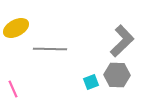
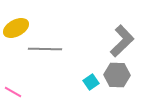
gray line: moved 5 px left
cyan square: rotated 14 degrees counterclockwise
pink line: moved 3 px down; rotated 36 degrees counterclockwise
